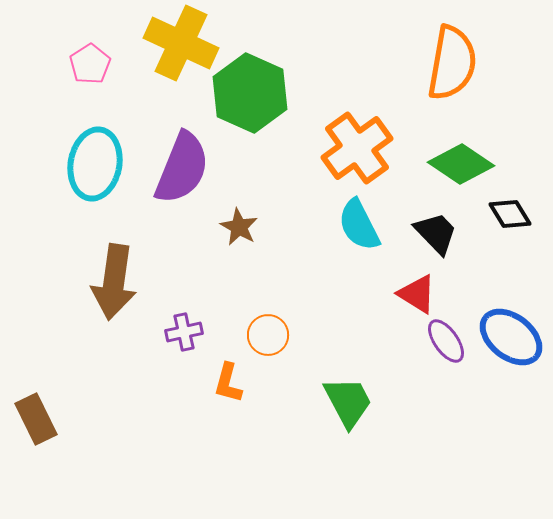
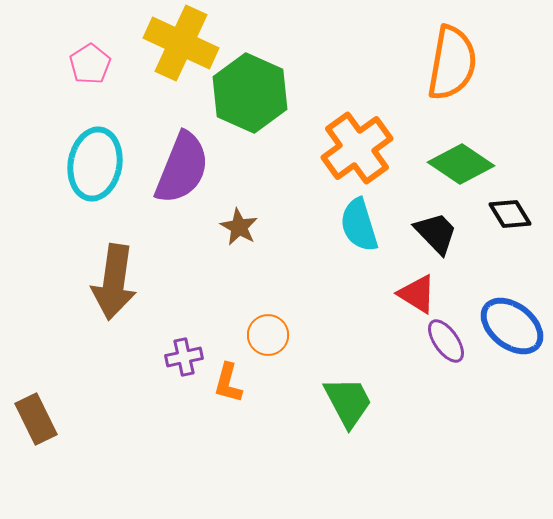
cyan semicircle: rotated 10 degrees clockwise
purple cross: moved 25 px down
blue ellipse: moved 1 px right, 11 px up
